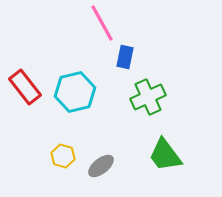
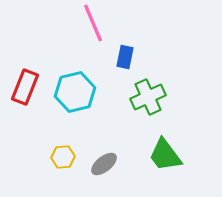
pink line: moved 9 px left; rotated 6 degrees clockwise
red rectangle: rotated 60 degrees clockwise
yellow hexagon: moved 1 px down; rotated 20 degrees counterclockwise
gray ellipse: moved 3 px right, 2 px up
